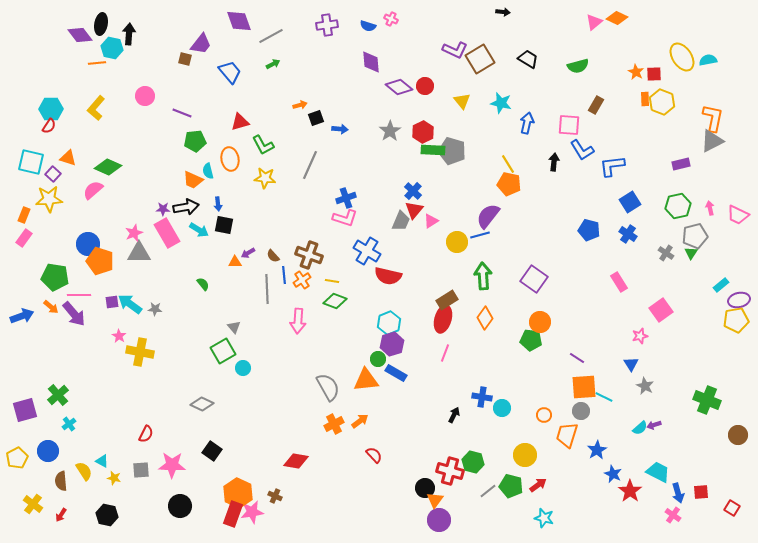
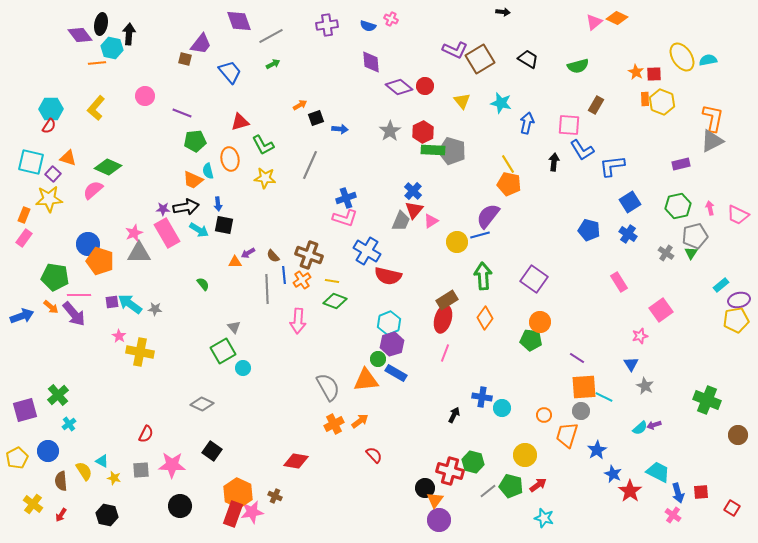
orange arrow at (300, 105): rotated 16 degrees counterclockwise
